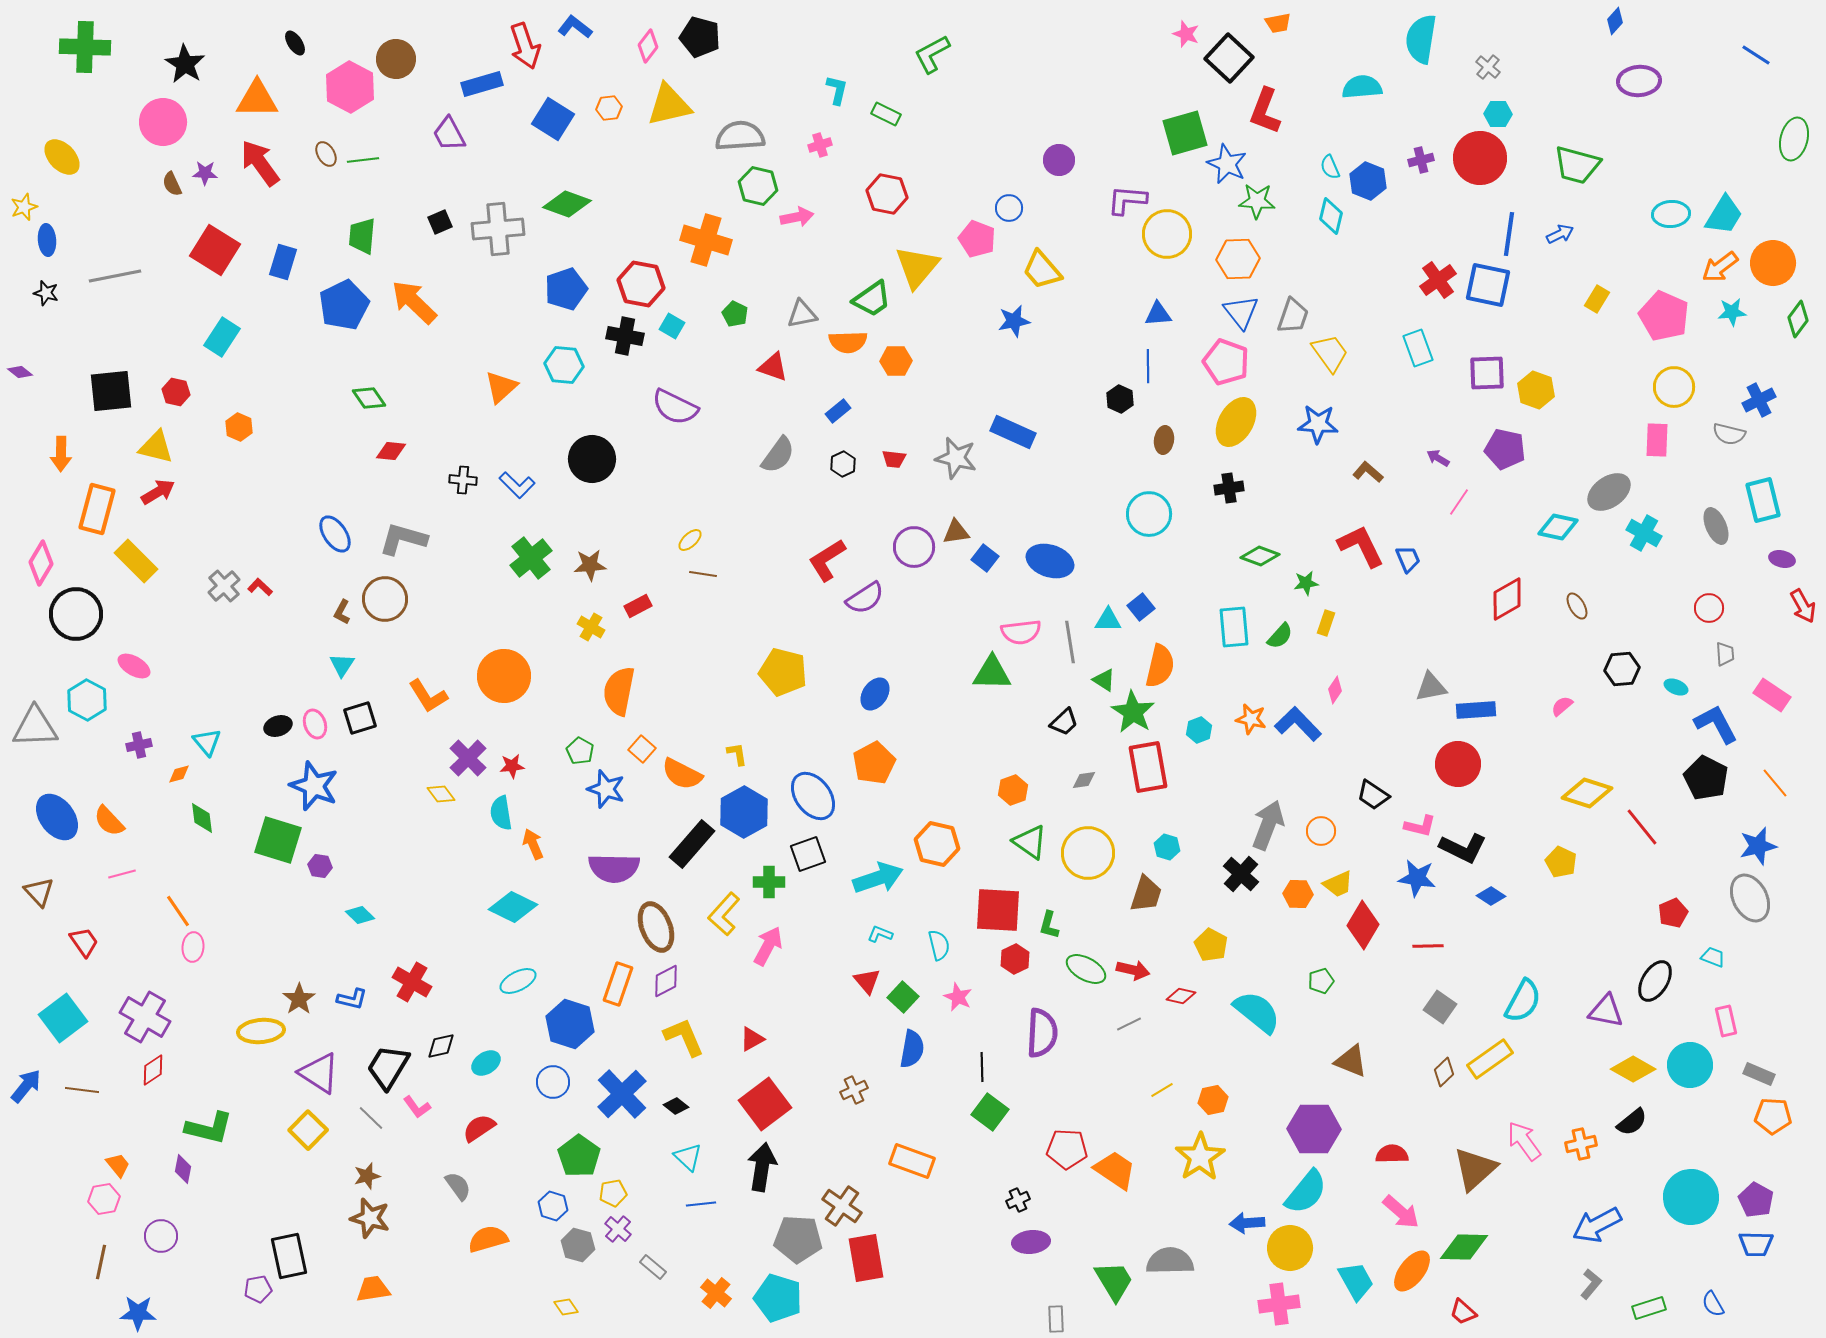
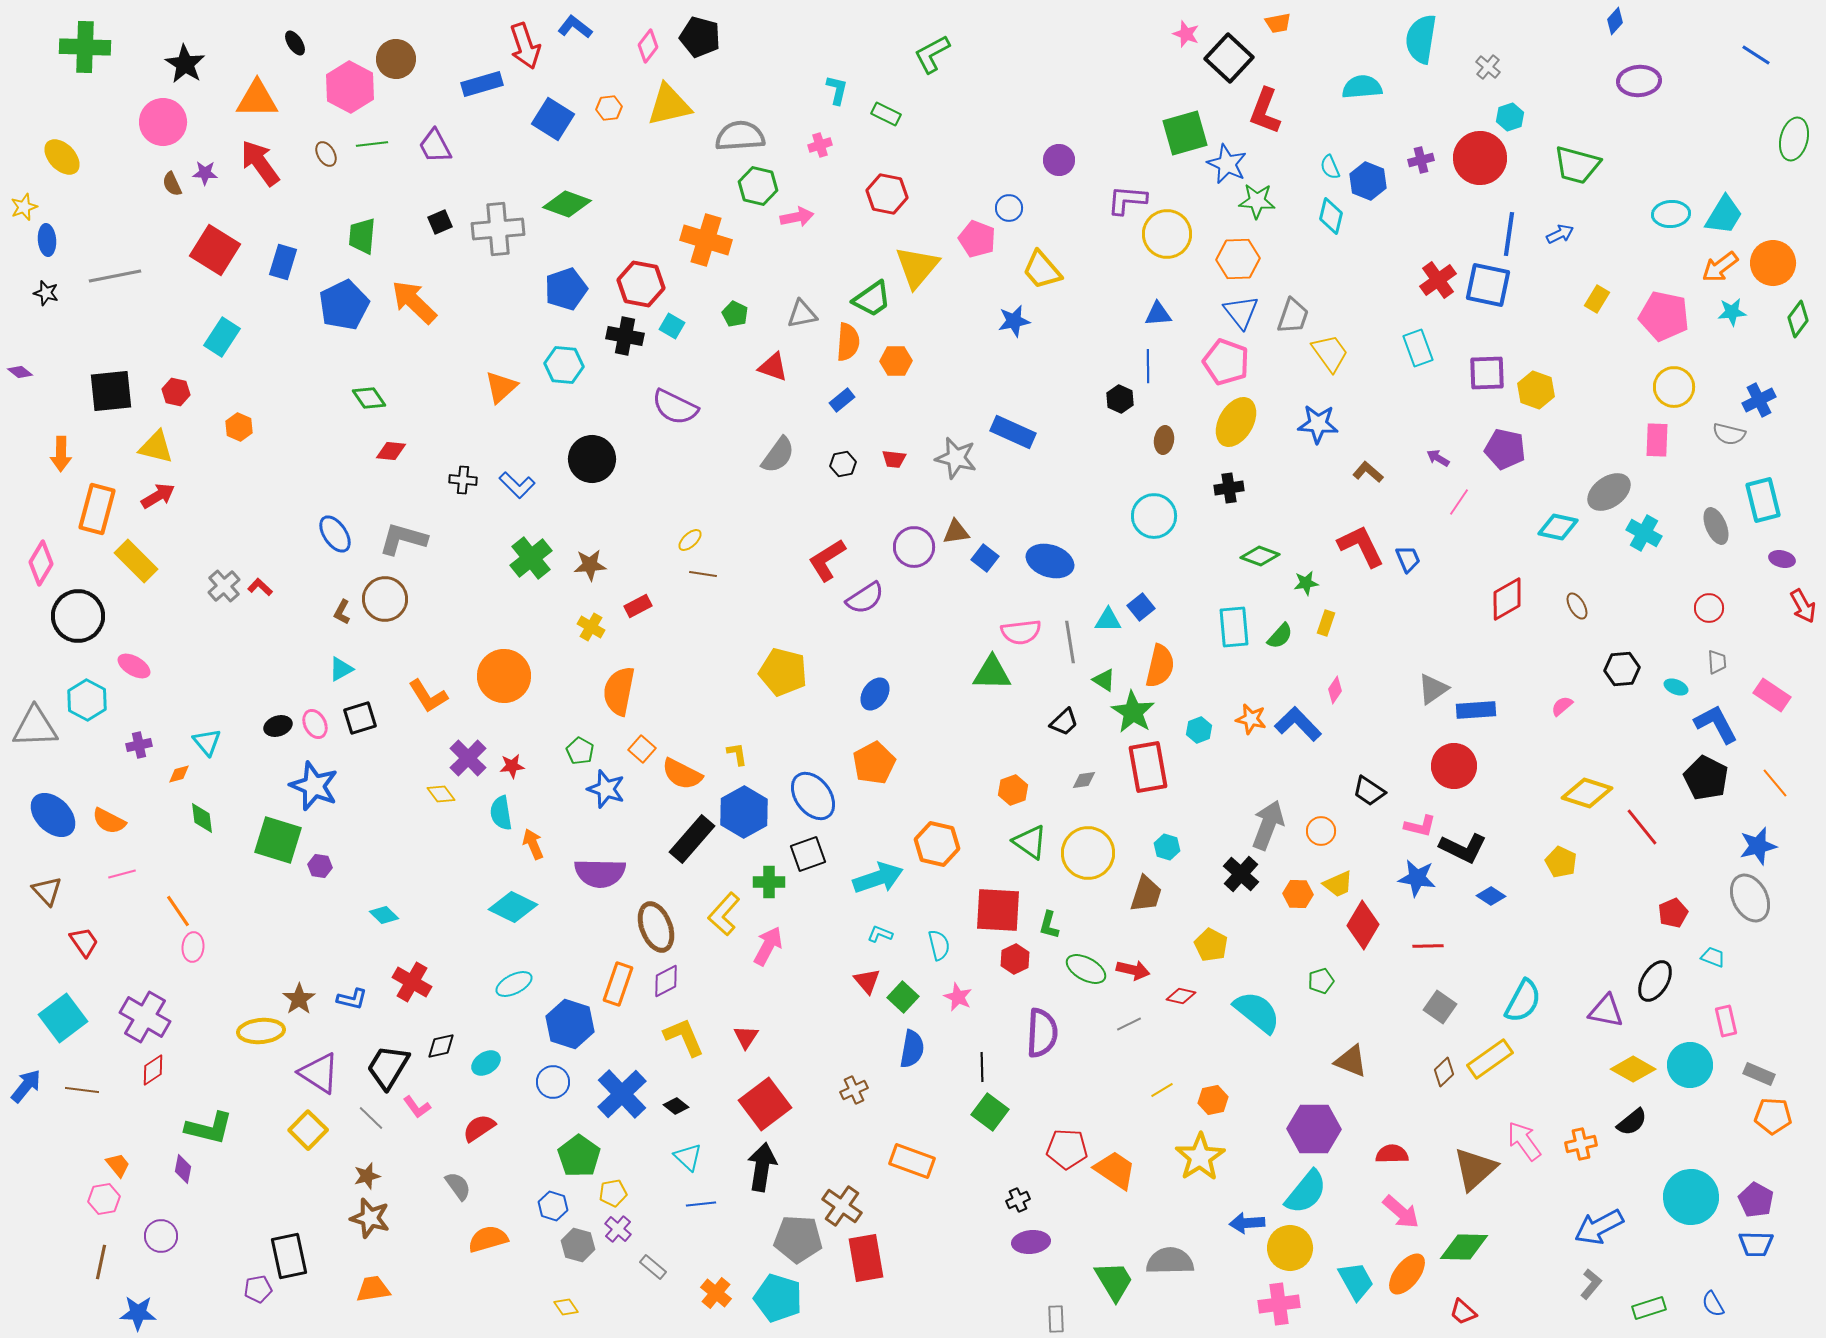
cyan hexagon at (1498, 114): moved 12 px right, 3 px down; rotated 20 degrees counterclockwise
purple trapezoid at (449, 134): moved 14 px left, 12 px down
green line at (363, 160): moved 9 px right, 16 px up
pink pentagon at (1664, 316): rotated 12 degrees counterclockwise
orange semicircle at (848, 342): rotated 84 degrees counterclockwise
blue rectangle at (838, 411): moved 4 px right, 11 px up
black hexagon at (843, 464): rotated 15 degrees clockwise
red arrow at (158, 492): moved 4 px down
cyan circle at (1149, 514): moved 5 px right, 2 px down
black circle at (76, 614): moved 2 px right, 2 px down
gray trapezoid at (1725, 654): moved 8 px left, 8 px down
cyan triangle at (342, 665): moved 1 px left, 4 px down; rotated 28 degrees clockwise
gray triangle at (1431, 687): moved 2 px right, 2 px down; rotated 24 degrees counterclockwise
pink ellipse at (315, 724): rotated 8 degrees counterclockwise
red circle at (1458, 764): moved 4 px left, 2 px down
black trapezoid at (1373, 795): moved 4 px left, 4 px up
blue ellipse at (57, 817): moved 4 px left, 2 px up; rotated 9 degrees counterclockwise
orange semicircle at (109, 821): rotated 20 degrees counterclockwise
black rectangle at (692, 844): moved 5 px up
purple semicircle at (614, 868): moved 14 px left, 5 px down
brown triangle at (39, 892): moved 8 px right, 1 px up
cyan diamond at (360, 915): moved 24 px right
cyan ellipse at (518, 981): moved 4 px left, 3 px down
red triangle at (752, 1039): moved 6 px left, 2 px up; rotated 28 degrees counterclockwise
blue arrow at (1597, 1225): moved 2 px right, 2 px down
orange ellipse at (1412, 1271): moved 5 px left, 3 px down
